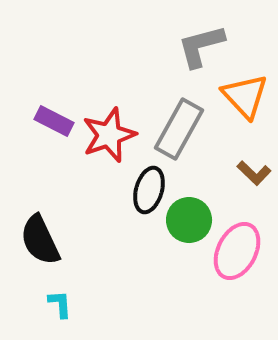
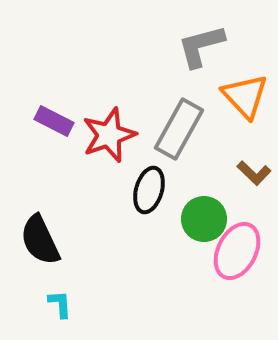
green circle: moved 15 px right, 1 px up
